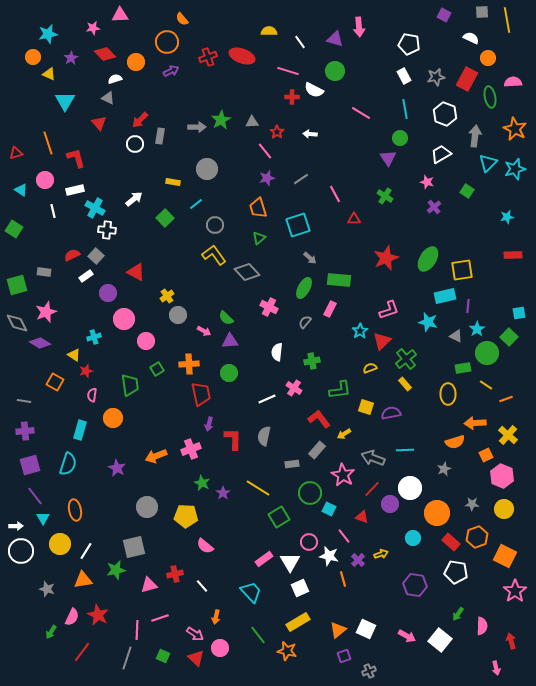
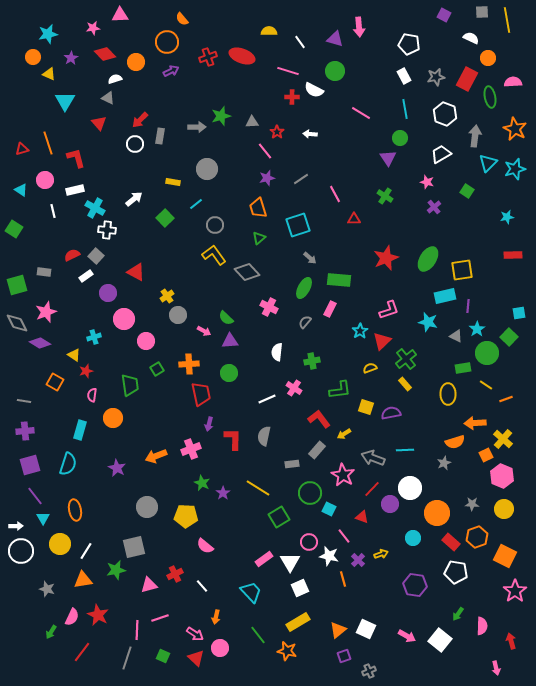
green star at (221, 120): moved 4 px up; rotated 12 degrees clockwise
red triangle at (16, 153): moved 6 px right, 4 px up
yellow cross at (508, 435): moved 5 px left, 4 px down
gray star at (444, 469): moved 6 px up
red cross at (175, 574): rotated 14 degrees counterclockwise
